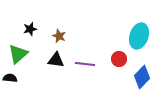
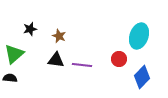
green triangle: moved 4 px left
purple line: moved 3 px left, 1 px down
